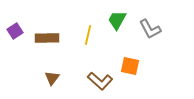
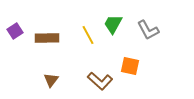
green trapezoid: moved 4 px left, 4 px down
gray L-shape: moved 2 px left, 1 px down
yellow line: rotated 42 degrees counterclockwise
brown triangle: moved 1 px left, 2 px down
